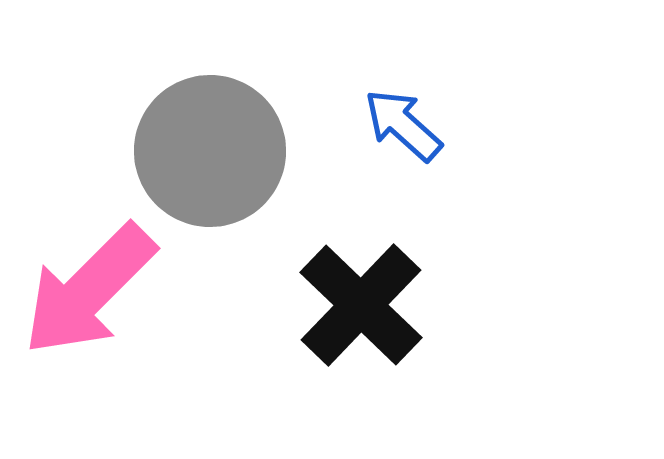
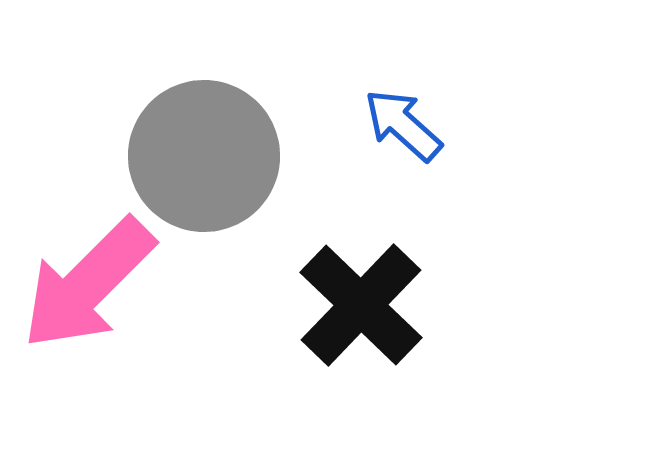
gray circle: moved 6 px left, 5 px down
pink arrow: moved 1 px left, 6 px up
